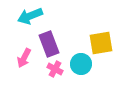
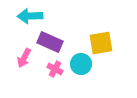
cyan arrow: rotated 20 degrees clockwise
purple rectangle: moved 1 px right, 2 px up; rotated 45 degrees counterclockwise
